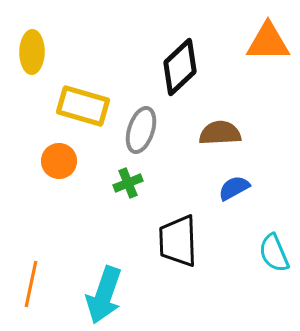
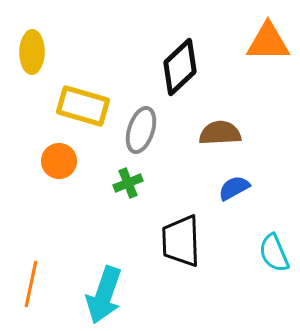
black trapezoid: moved 3 px right
